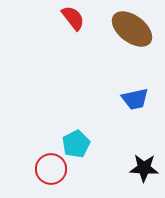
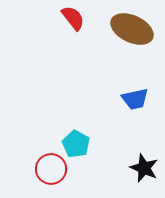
brown ellipse: rotated 12 degrees counterclockwise
cyan pentagon: rotated 16 degrees counterclockwise
black star: rotated 20 degrees clockwise
